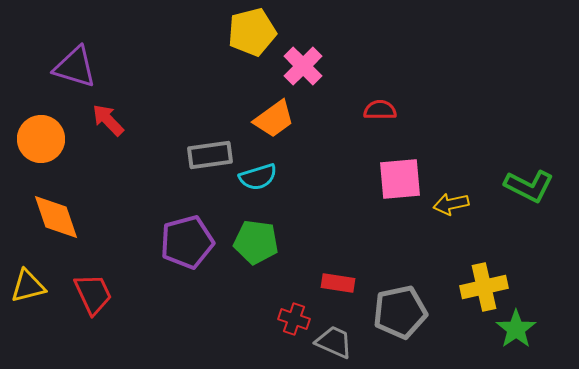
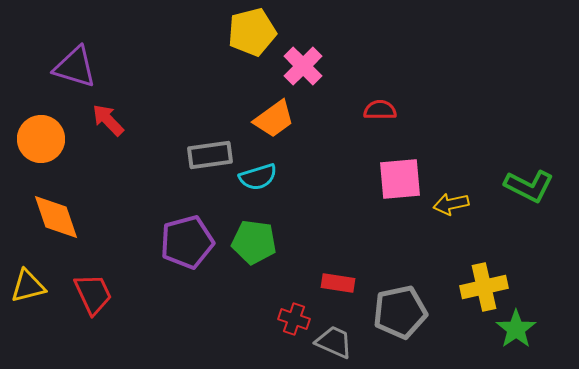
green pentagon: moved 2 px left
